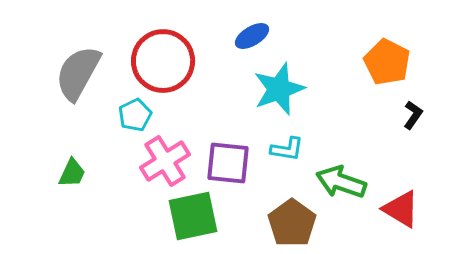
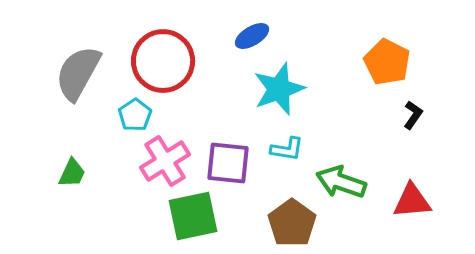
cyan pentagon: rotated 8 degrees counterclockwise
red triangle: moved 11 px right, 8 px up; rotated 36 degrees counterclockwise
